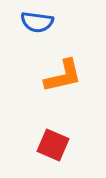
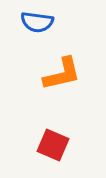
orange L-shape: moved 1 px left, 2 px up
